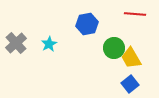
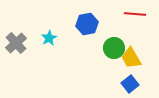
cyan star: moved 6 px up
